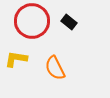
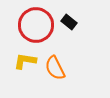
red circle: moved 4 px right, 4 px down
yellow L-shape: moved 9 px right, 2 px down
